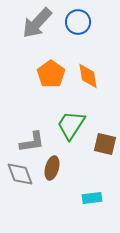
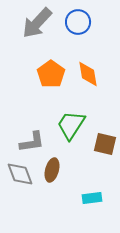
orange diamond: moved 2 px up
brown ellipse: moved 2 px down
